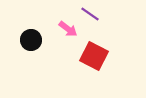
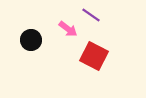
purple line: moved 1 px right, 1 px down
